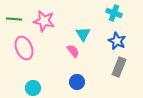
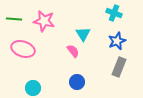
blue star: rotated 24 degrees clockwise
pink ellipse: moved 1 px left, 1 px down; rotated 50 degrees counterclockwise
